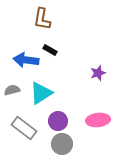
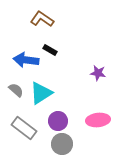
brown L-shape: rotated 115 degrees clockwise
purple star: rotated 28 degrees clockwise
gray semicircle: moved 4 px right; rotated 56 degrees clockwise
